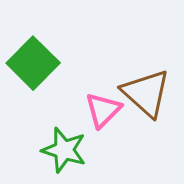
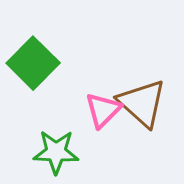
brown triangle: moved 4 px left, 10 px down
green star: moved 8 px left, 2 px down; rotated 15 degrees counterclockwise
